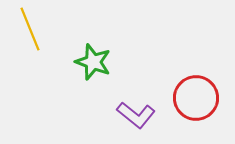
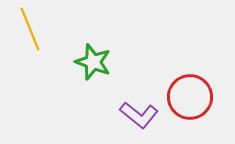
red circle: moved 6 px left, 1 px up
purple L-shape: moved 3 px right
